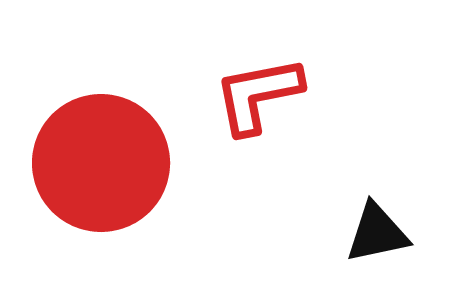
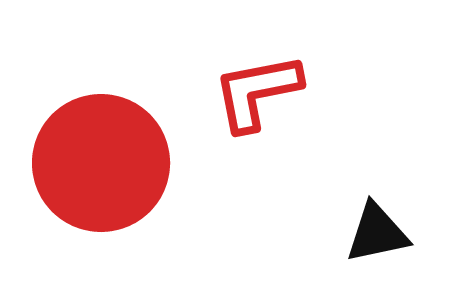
red L-shape: moved 1 px left, 3 px up
